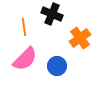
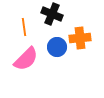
orange cross: rotated 30 degrees clockwise
pink semicircle: moved 1 px right
blue circle: moved 19 px up
